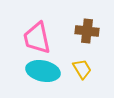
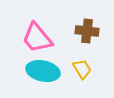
pink trapezoid: rotated 28 degrees counterclockwise
